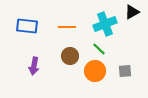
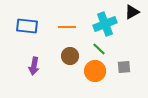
gray square: moved 1 px left, 4 px up
